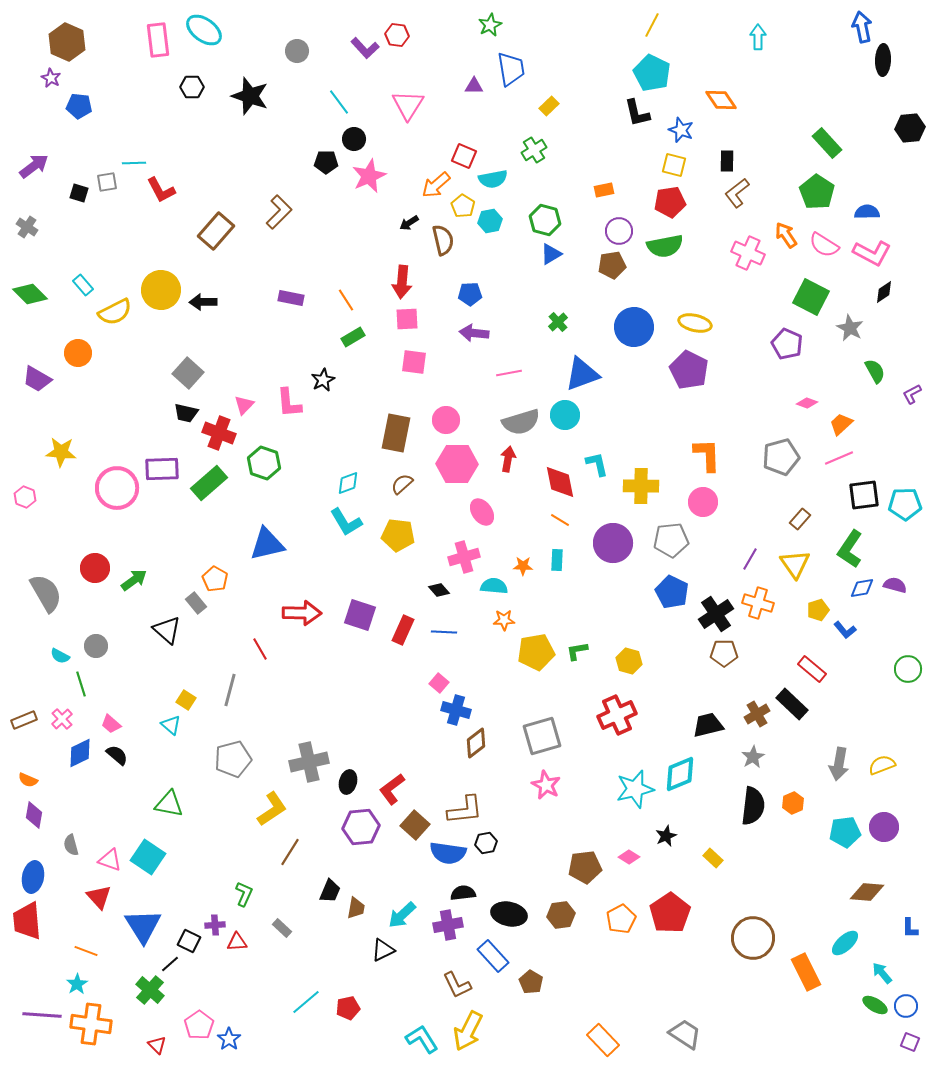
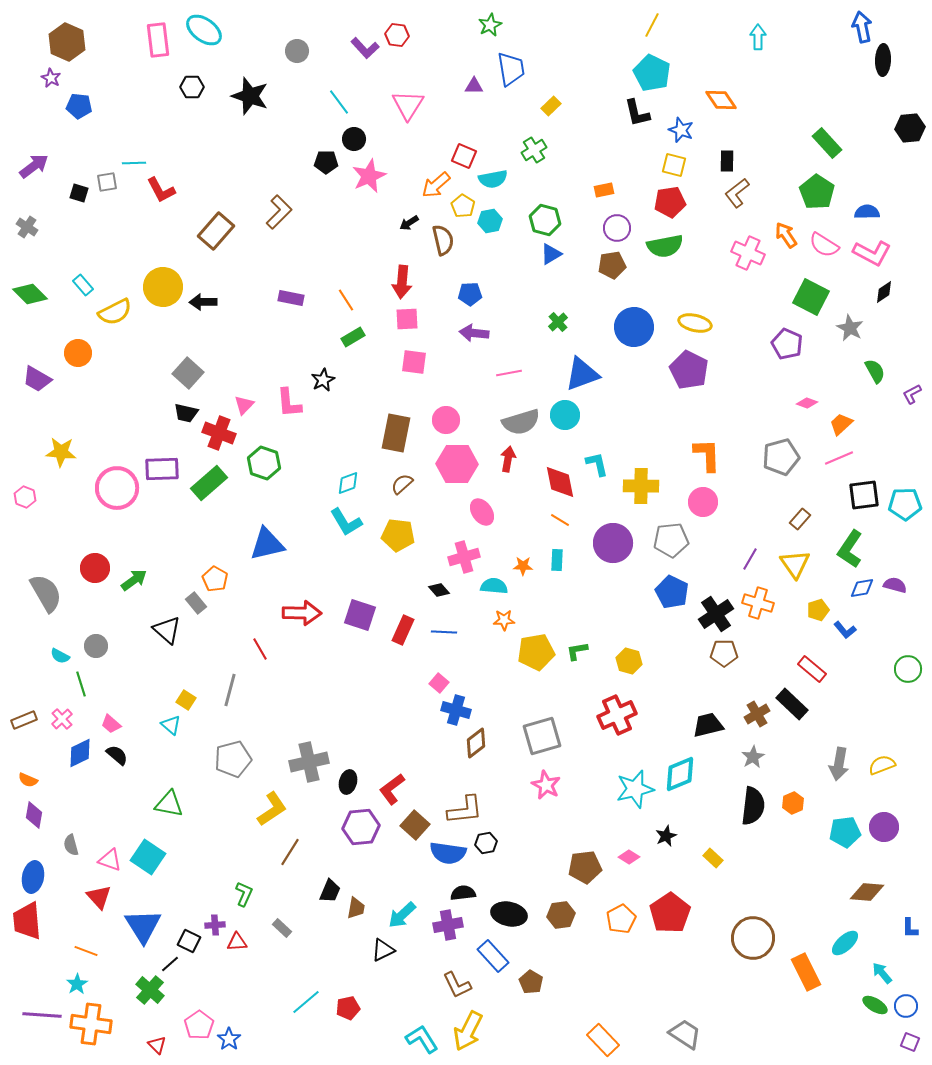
yellow rectangle at (549, 106): moved 2 px right
purple circle at (619, 231): moved 2 px left, 3 px up
yellow circle at (161, 290): moved 2 px right, 3 px up
